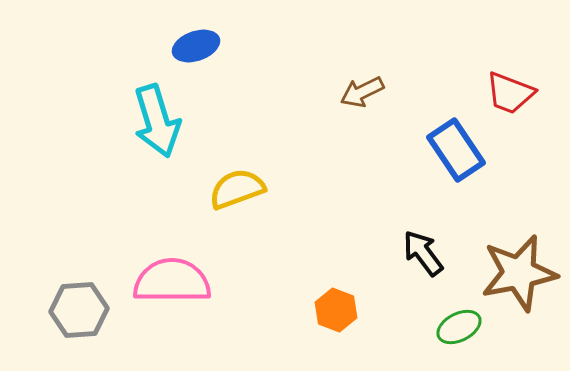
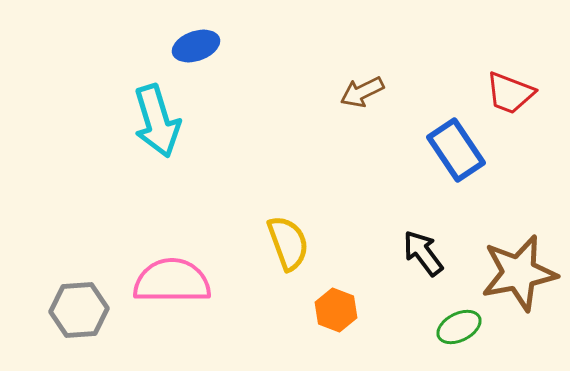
yellow semicircle: moved 51 px right, 54 px down; rotated 90 degrees clockwise
